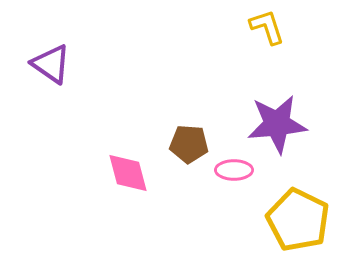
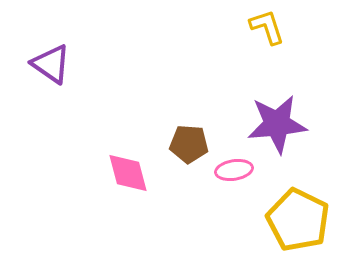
pink ellipse: rotated 9 degrees counterclockwise
